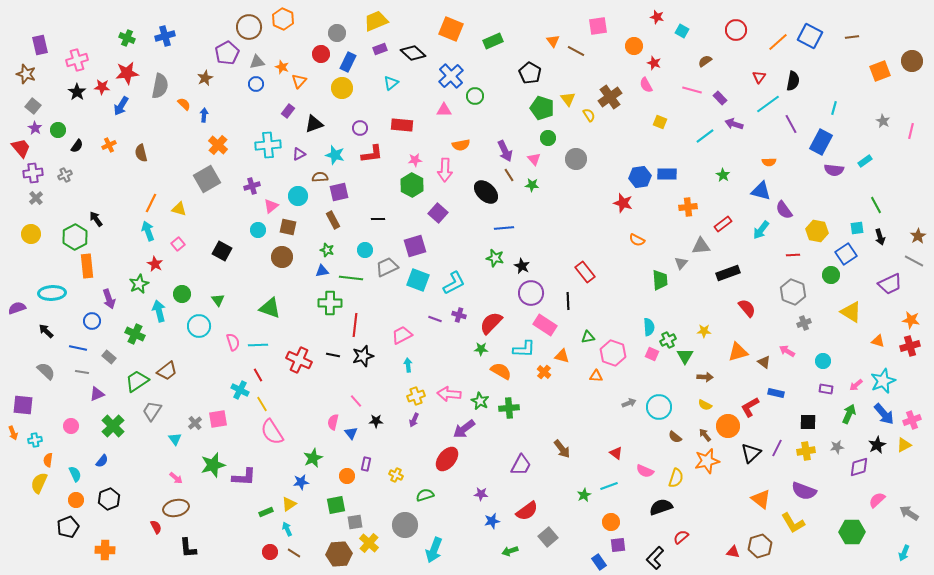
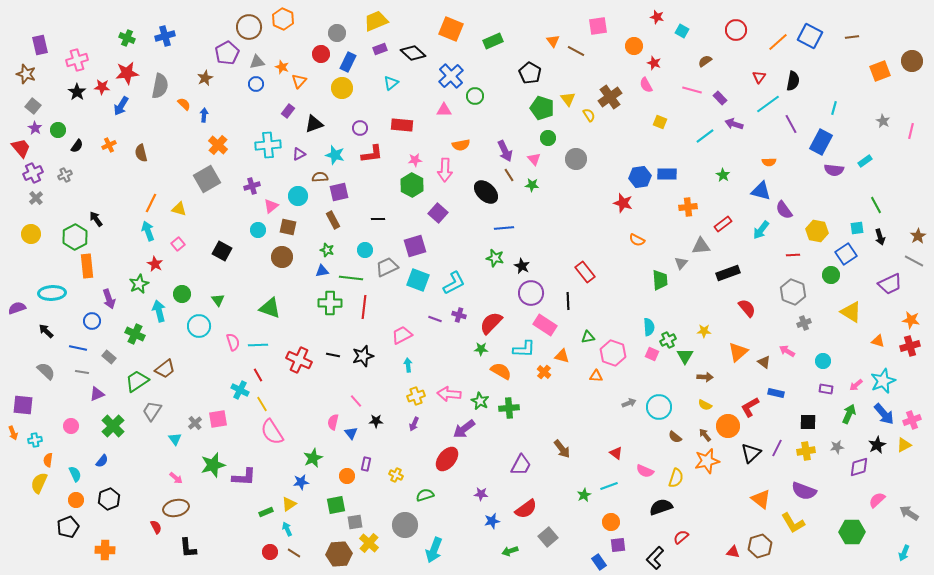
purple cross at (33, 173): rotated 18 degrees counterclockwise
red line at (355, 325): moved 9 px right, 18 px up
orange triangle at (738, 352): rotated 25 degrees counterclockwise
brown trapezoid at (167, 371): moved 2 px left, 2 px up
purple arrow at (414, 420): moved 4 px down
red semicircle at (527, 511): moved 1 px left, 2 px up
